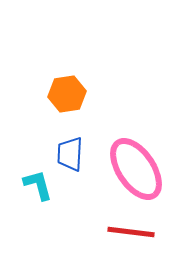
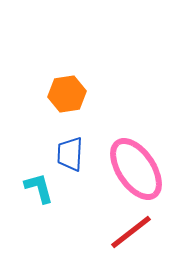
cyan L-shape: moved 1 px right, 3 px down
red line: rotated 45 degrees counterclockwise
